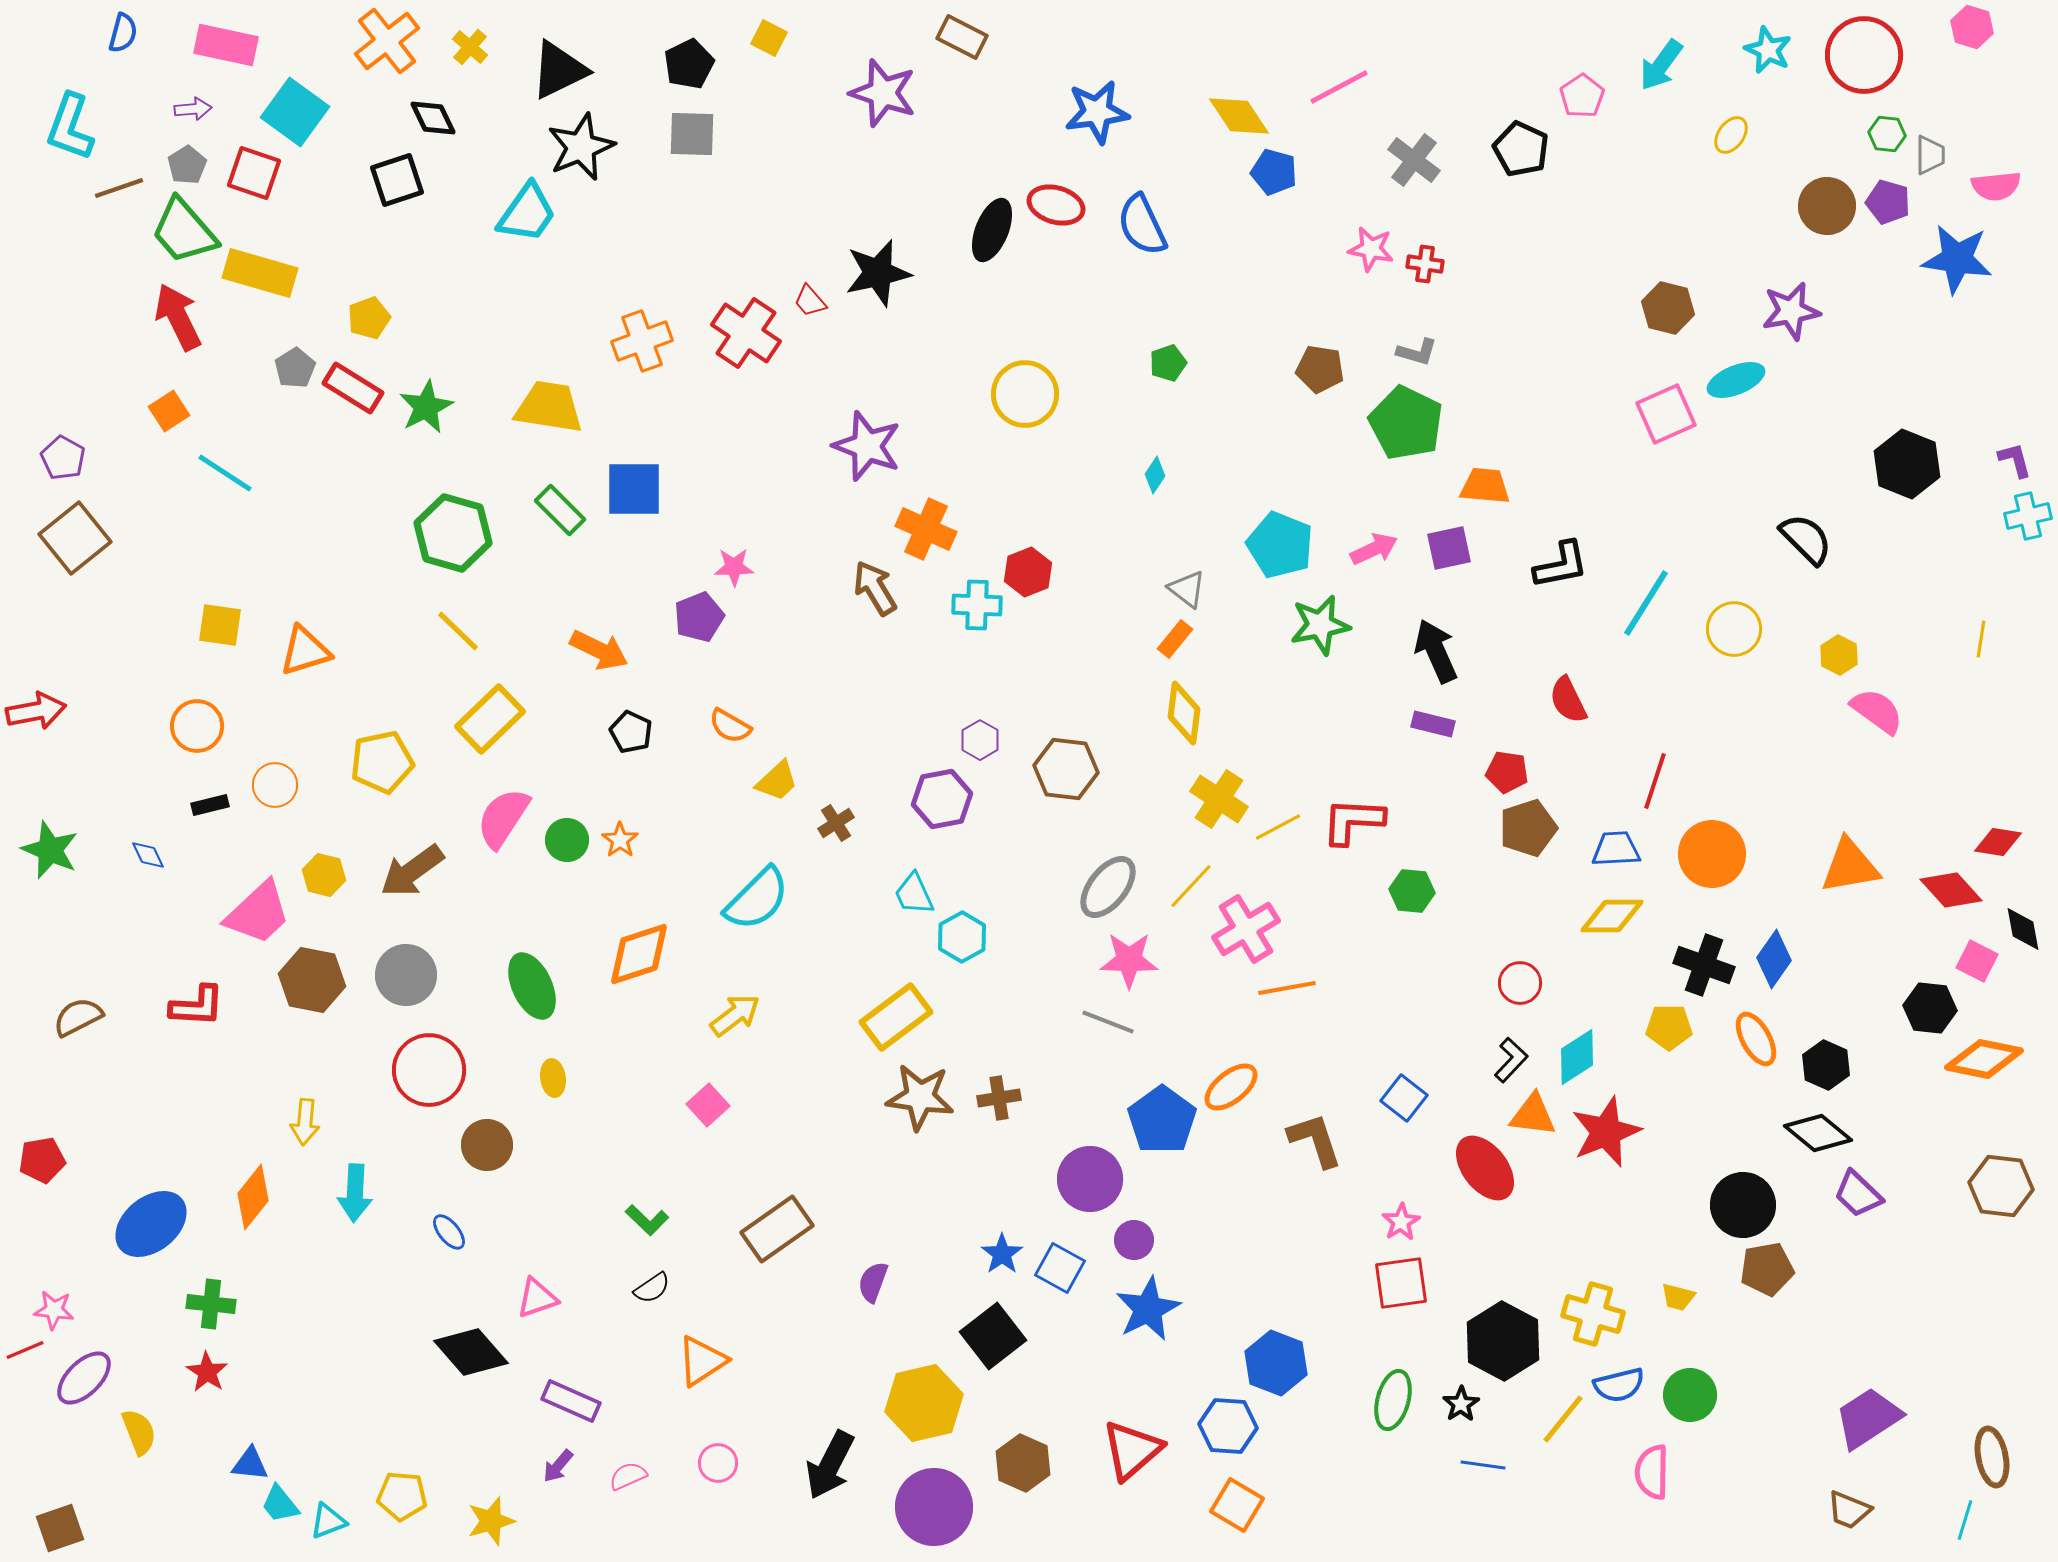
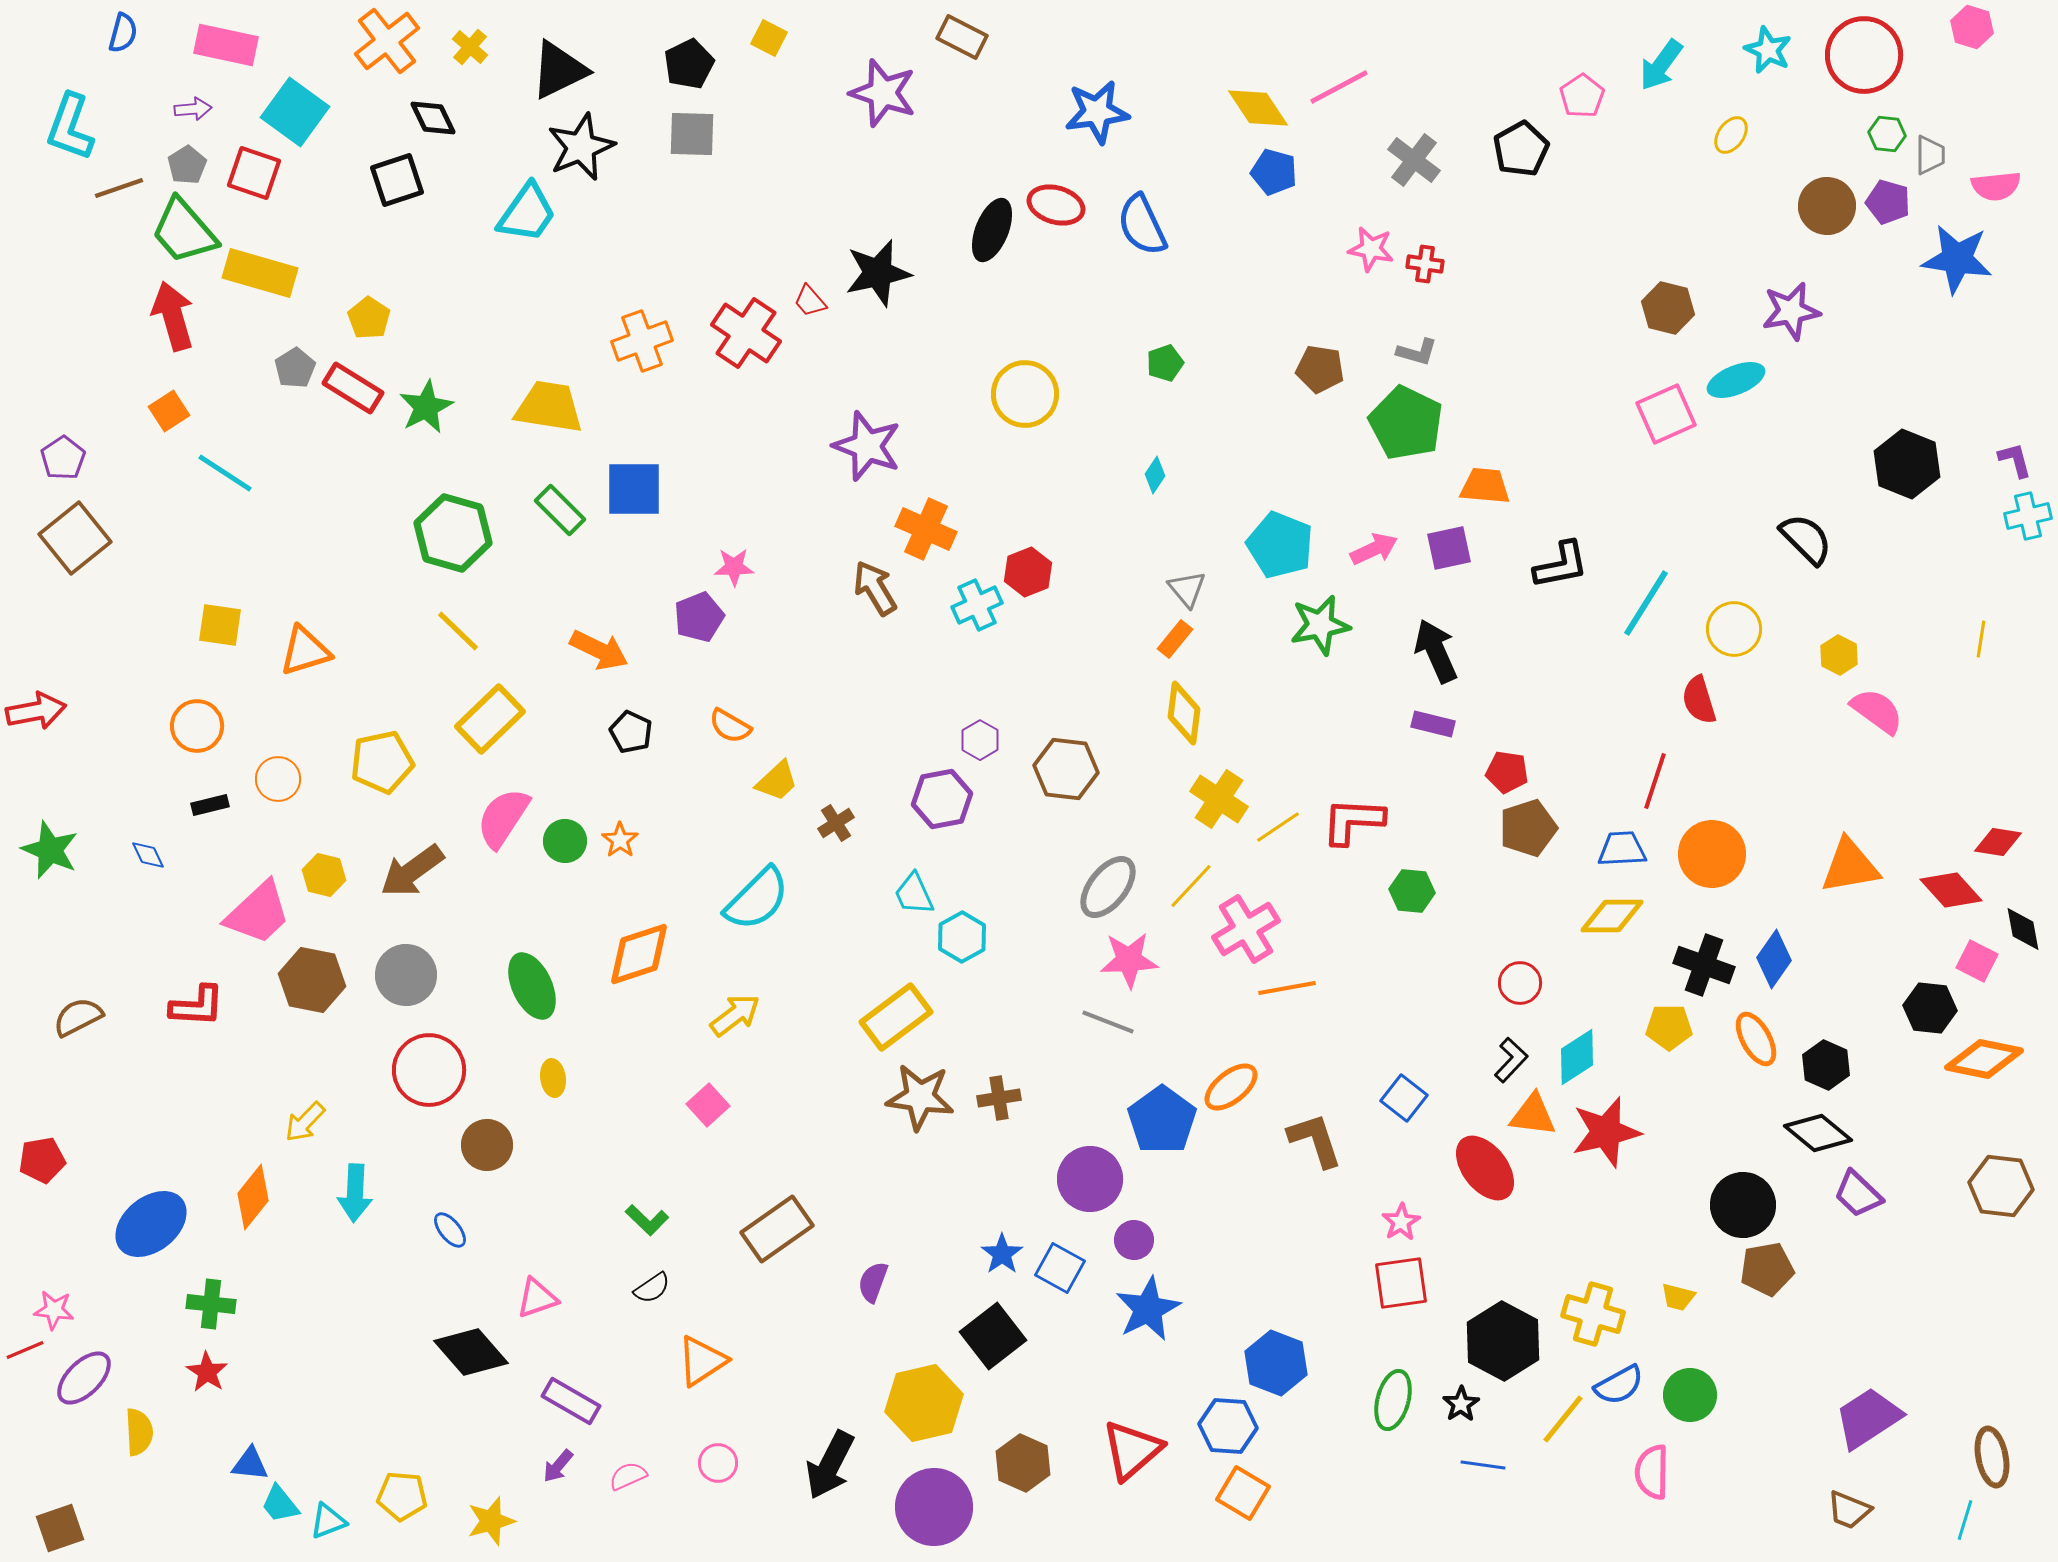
yellow diamond at (1239, 116): moved 19 px right, 8 px up
black pentagon at (1521, 149): rotated 18 degrees clockwise
red arrow at (178, 317): moved 5 px left, 1 px up; rotated 10 degrees clockwise
yellow pentagon at (369, 318): rotated 18 degrees counterclockwise
green pentagon at (1168, 363): moved 3 px left
purple pentagon at (63, 458): rotated 9 degrees clockwise
gray triangle at (1187, 589): rotated 12 degrees clockwise
cyan cross at (977, 605): rotated 27 degrees counterclockwise
red semicircle at (1568, 700): moved 131 px right; rotated 9 degrees clockwise
orange circle at (275, 785): moved 3 px right, 6 px up
yellow line at (1278, 827): rotated 6 degrees counterclockwise
green circle at (567, 840): moved 2 px left, 1 px down
blue trapezoid at (1616, 849): moved 6 px right
pink star at (1129, 960): rotated 4 degrees counterclockwise
yellow arrow at (305, 1122): rotated 39 degrees clockwise
red star at (1606, 1132): rotated 8 degrees clockwise
blue ellipse at (449, 1232): moved 1 px right, 2 px up
blue semicircle at (1619, 1385): rotated 15 degrees counterclockwise
purple rectangle at (571, 1401): rotated 6 degrees clockwise
yellow semicircle at (139, 1432): rotated 18 degrees clockwise
orange square at (1237, 1505): moved 6 px right, 12 px up
